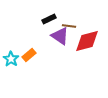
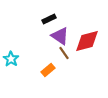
brown line: moved 5 px left, 27 px down; rotated 48 degrees clockwise
orange rectangle: moved 19 px right, 15 px down
